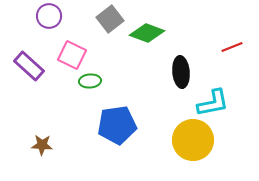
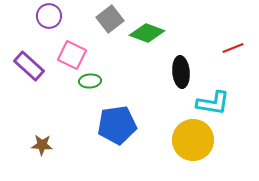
red line: moved 1 px right, 1 px down
cyan L-shape: rotated 20 degrees clockwise
